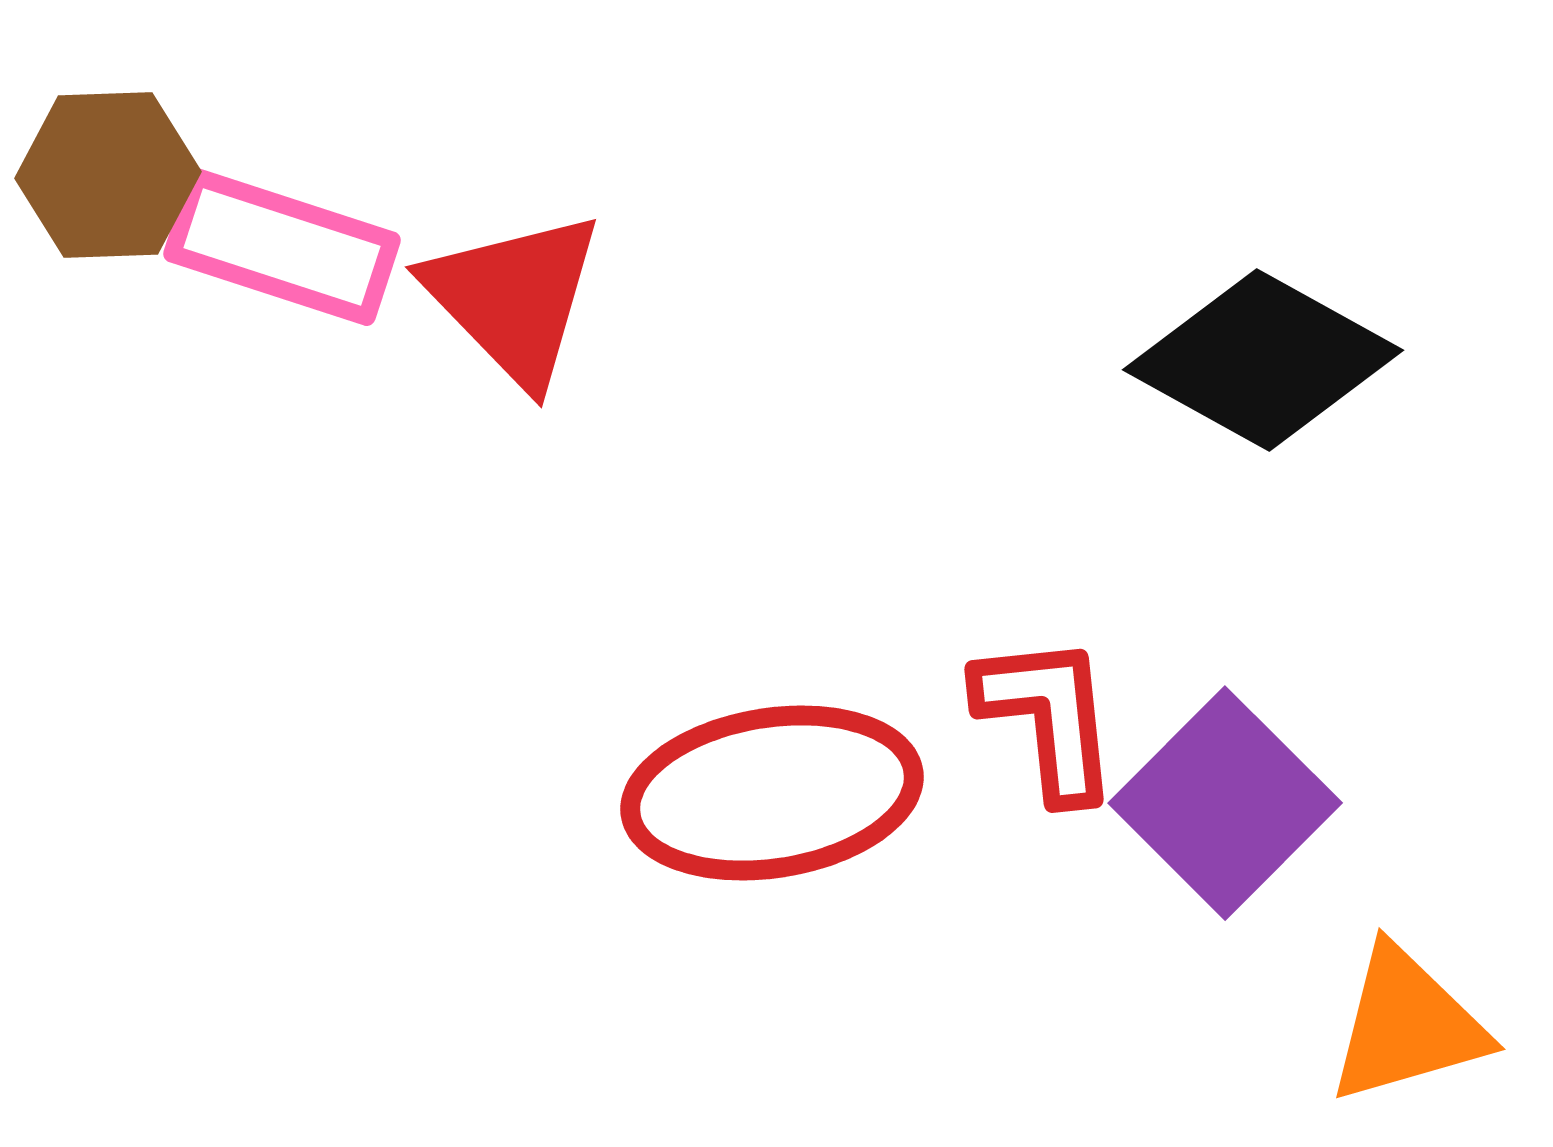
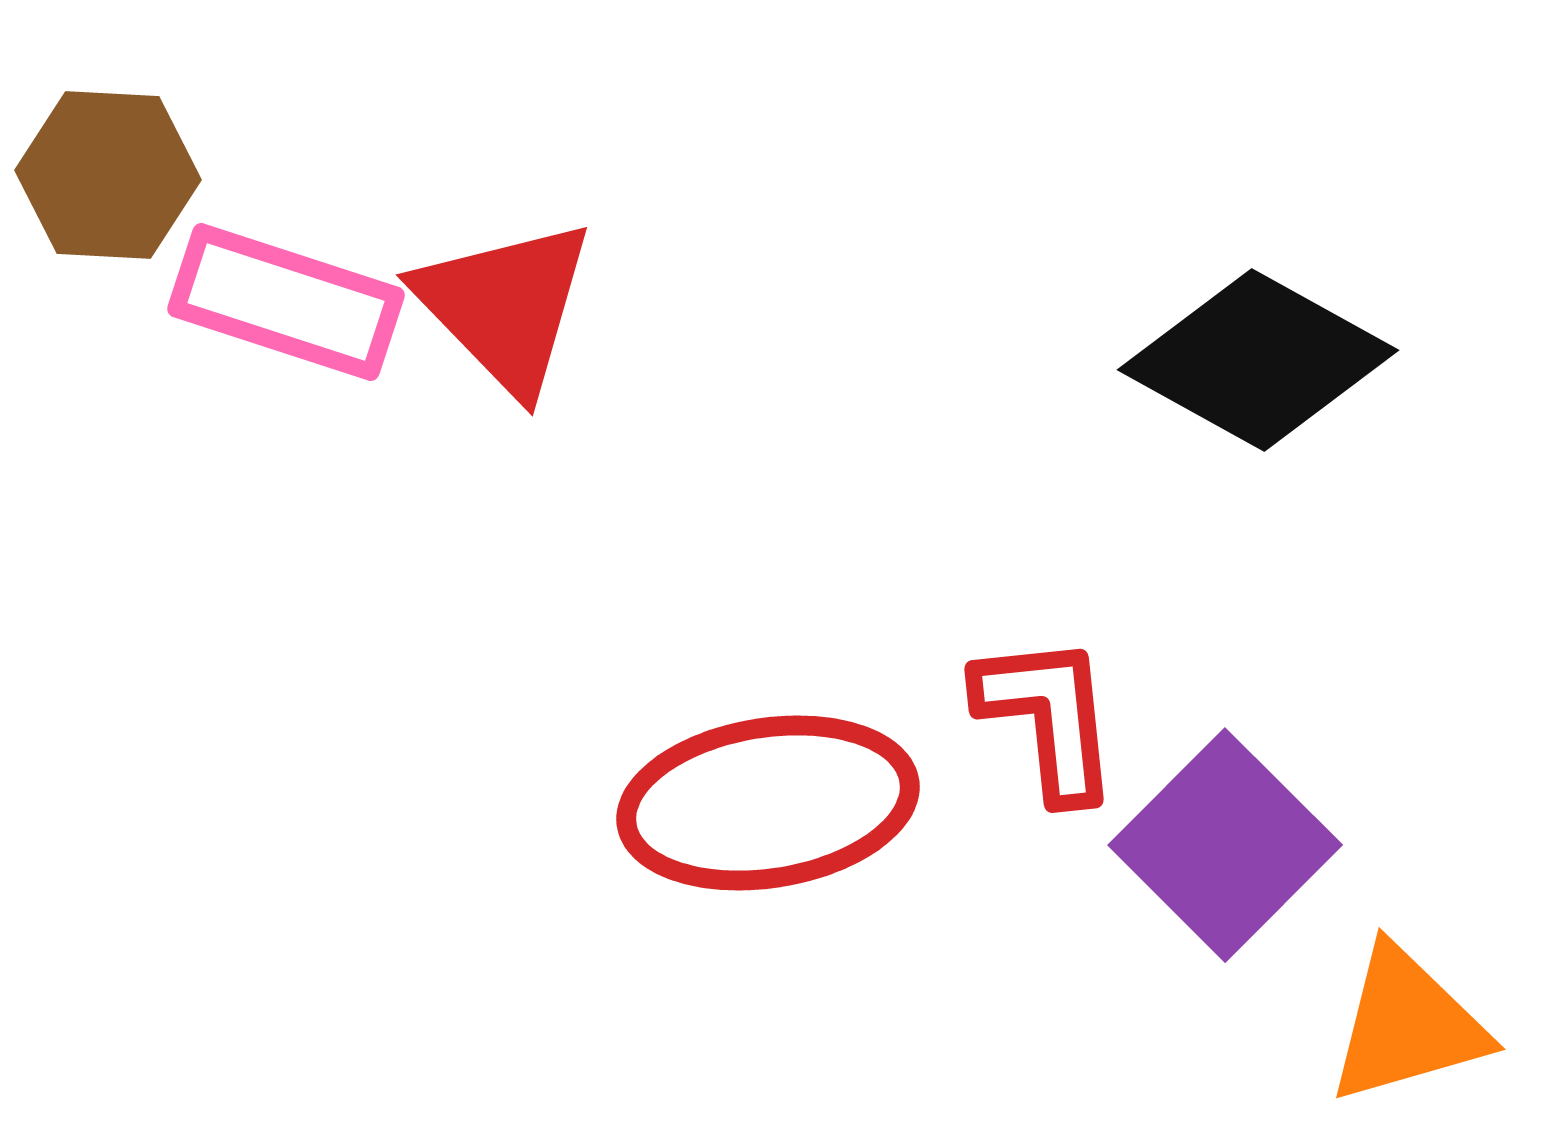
brown hexagon: rotated 5 degrees clockwise
pink rectangle: moved 4 px right, 55 px down
red triangle: moved 9 px left, 8 px down
black diamond: moved 5 px left
red ellipse: moved 4 px left, 10 px down
purple square: moved 42 px down
